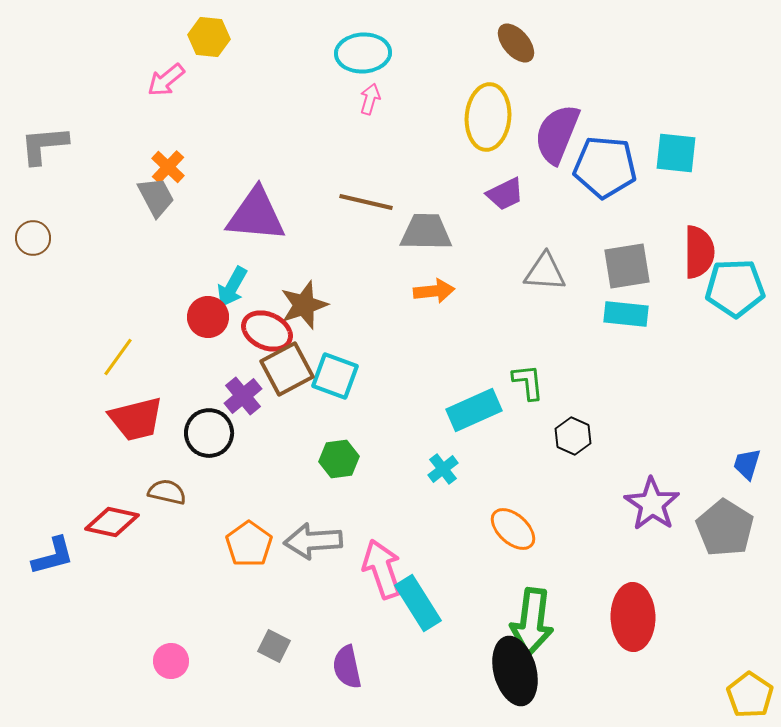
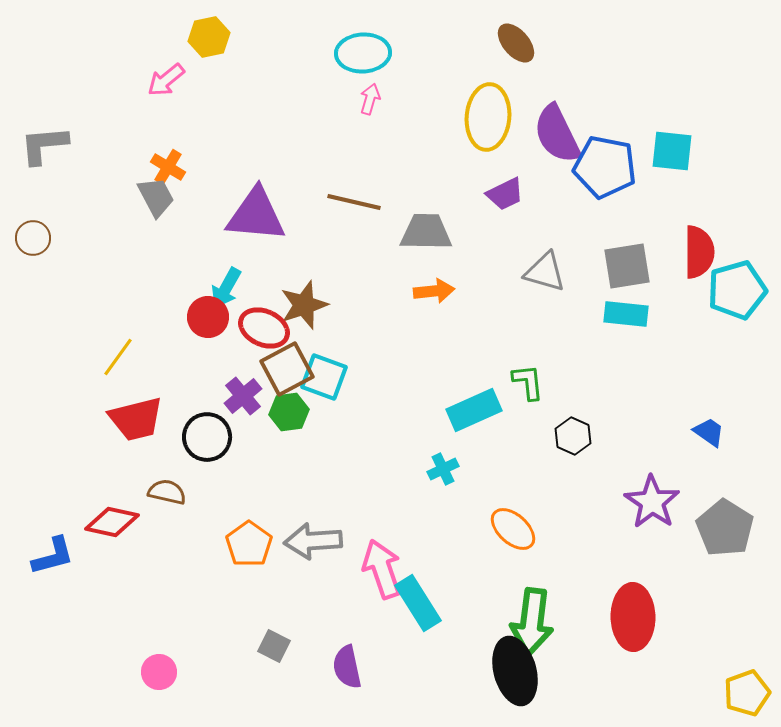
yellow hexagon at (209, 37): rotated 18 degrees counterclockwise
purple semicircle at (557, 134): rotated 48 degrees counterclockwise
cyan square at (676, 153): moved 4 px left, 2 px up
orange cross at (168, 167): rotated 12 degrees counterclockwise
blue pentagon at (605, 167): rotated 6 degrees clockwise
brown line at (366, 202): moved 12 px left
gray triangle at (545, 272): rotated 12 degrees clockwise
cyan arrow at (232, 287): moved 6 px left, 1 px down
cyan pentagon at (735, 288): moved 2 px right, 2 px down; rotated 14 degrees counterclockwise
red ellipse at (267, 331): moved 3 px left, 3 px up
cyan square at (335, 376): moved 11 px left, 1 px down
black circle at (209, 433): moved 2 px left, 4 px down
green hexagon at (339, 459): moved 50 px left, 47 px up
blue trapezoid at (747, 464): moved 38 px left, 32 px up; rotated 108 degrees clockwise
cyan cross at (443, 469): rotated 12 degrees clockwise
purple star at (652, 504): moved 2 px up
pink circle at (171, 661): moved 12 px left, 11 px down
yellow pentagon at (750, 695): moved 3 px left, 2 px up; rotated 18 degrees clockwise
